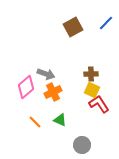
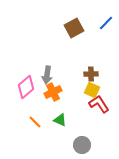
brown square: moved 1 px right, 1 px down
gray arrow: moved 1 px right, 1 px down; rotated 78 degrees clockwise
